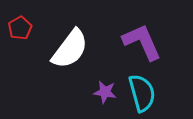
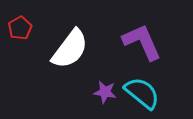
cyan semicircle: rotated 36 degrees counterclockwise
